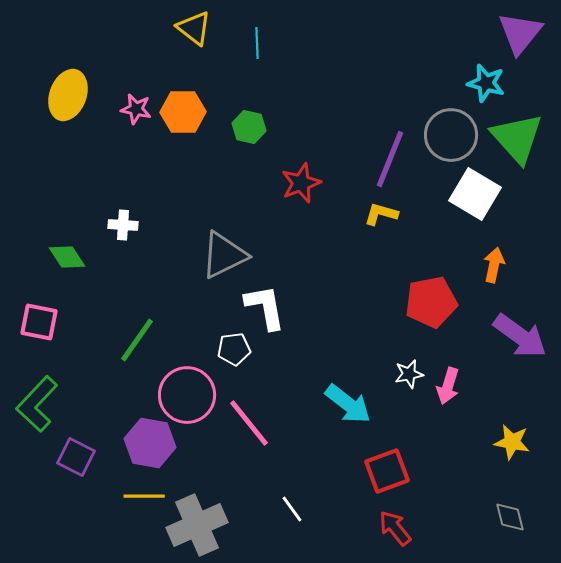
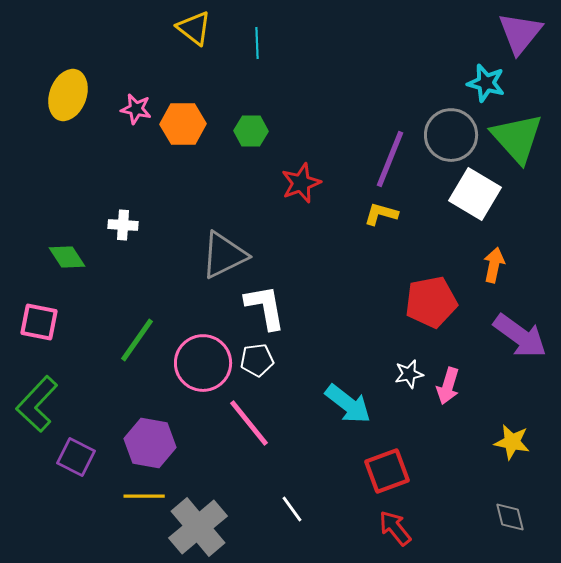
orange hexagon: moved 12 px down
green hexagon: moved 2 px right, 4 px down; rotated 12 degrees counterclockwise
white pentagon: moved 23 px right, 11 px down
pink circle: moved 16 px right, 32 px up
gray cross: moved 1 px right, 2 px down; rotated 16 degrees counterclockwise
